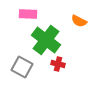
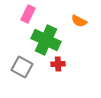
pink rectangle: rotated 66 degrees counterclockwise
green cross: rotated 12 degrees counterclockwise
red cross: rotated 16 degrees counterclockwise
